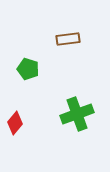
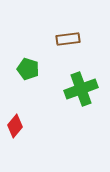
green cross: moved 4 px right, 25 px up
red diamond: moved 3 px down
